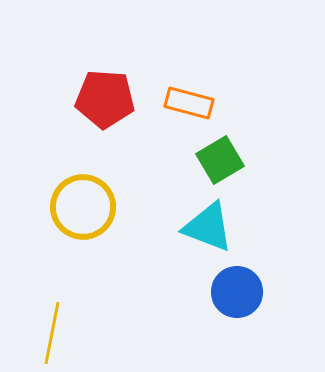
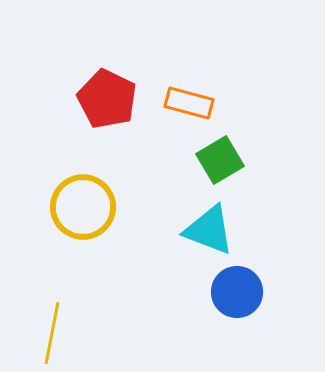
red pentagon: moved 2 px right; rotated 22 degrees clockwise
cyan triangle: moved 1 px right, 3 px down
